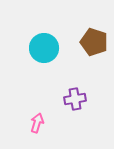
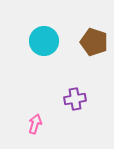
cyan circle: moved 7 px up
pink arrow: moved 2 px left, 1 px down
